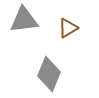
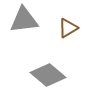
gray diamond: moved 1 px left, 1 px down; rotated 72 degrees counterclockwise
